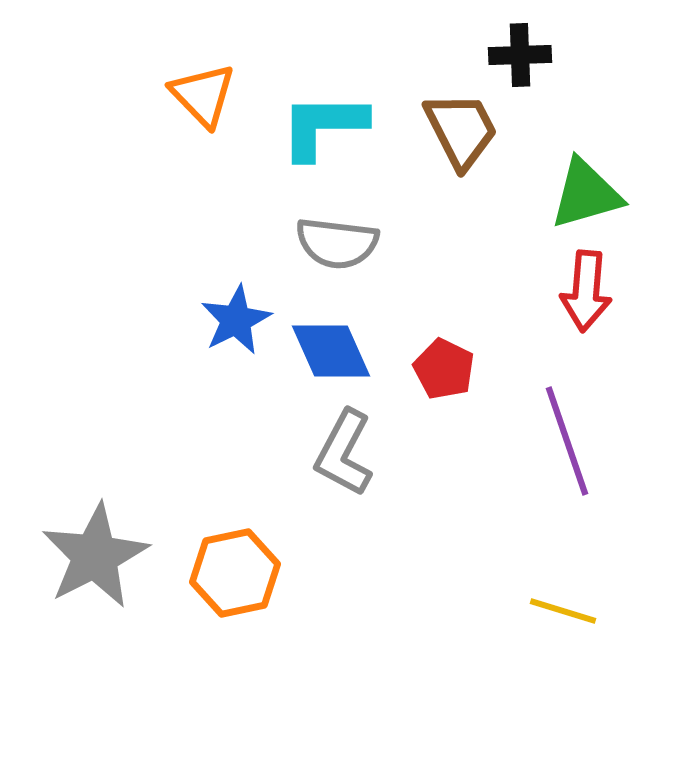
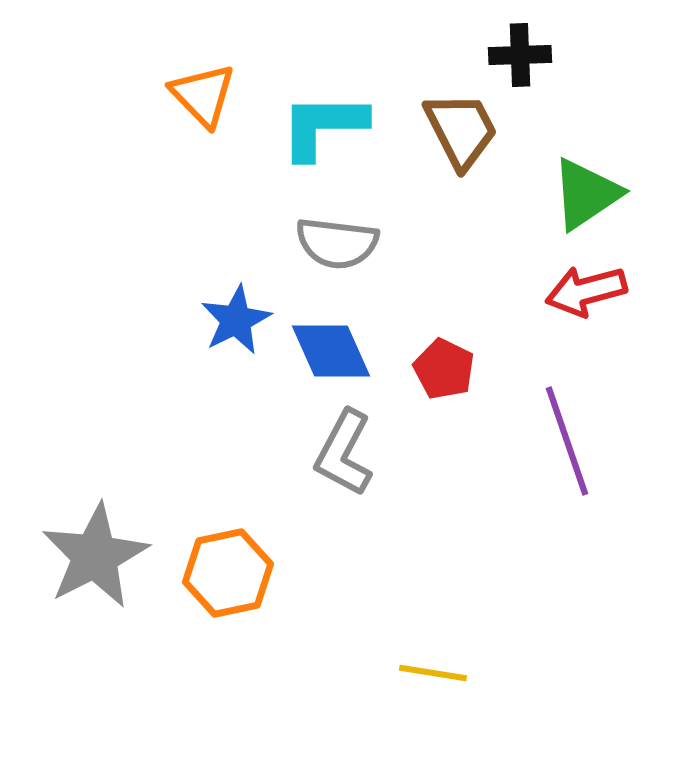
green triangle: rotated 18 degrees counterclockwise
red arrow: rotated 70 degrees clockwise
orange hexagon: moved 7 px left
yellow line: moved 130 px left, 62 px down; rotated 8 degrees counterclockwise
